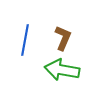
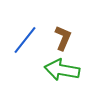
blue line: rotated 28 degrees clockwise
